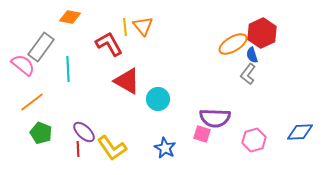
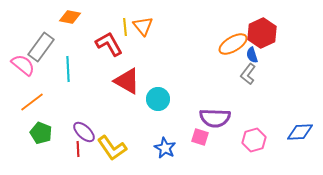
pink square: moved 2 px left, 3 px down
